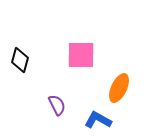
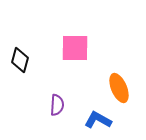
pink square: moved 6 px left, 7 px up
orange ellipse: rotated 48 degrees counterclockwise
purple semicircle: rotated 30 degrees clockwise
